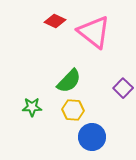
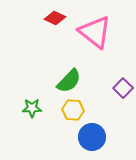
red diamond: moved 3 px up
pink triangle: moved 1 px right
green star: moved 1 px down
